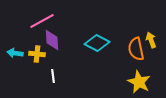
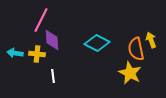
pink line: moved 1 px left, 1 px up; rotated 35 degrees counterclockwise
yellow star: moved 9 px left, 9 px up
